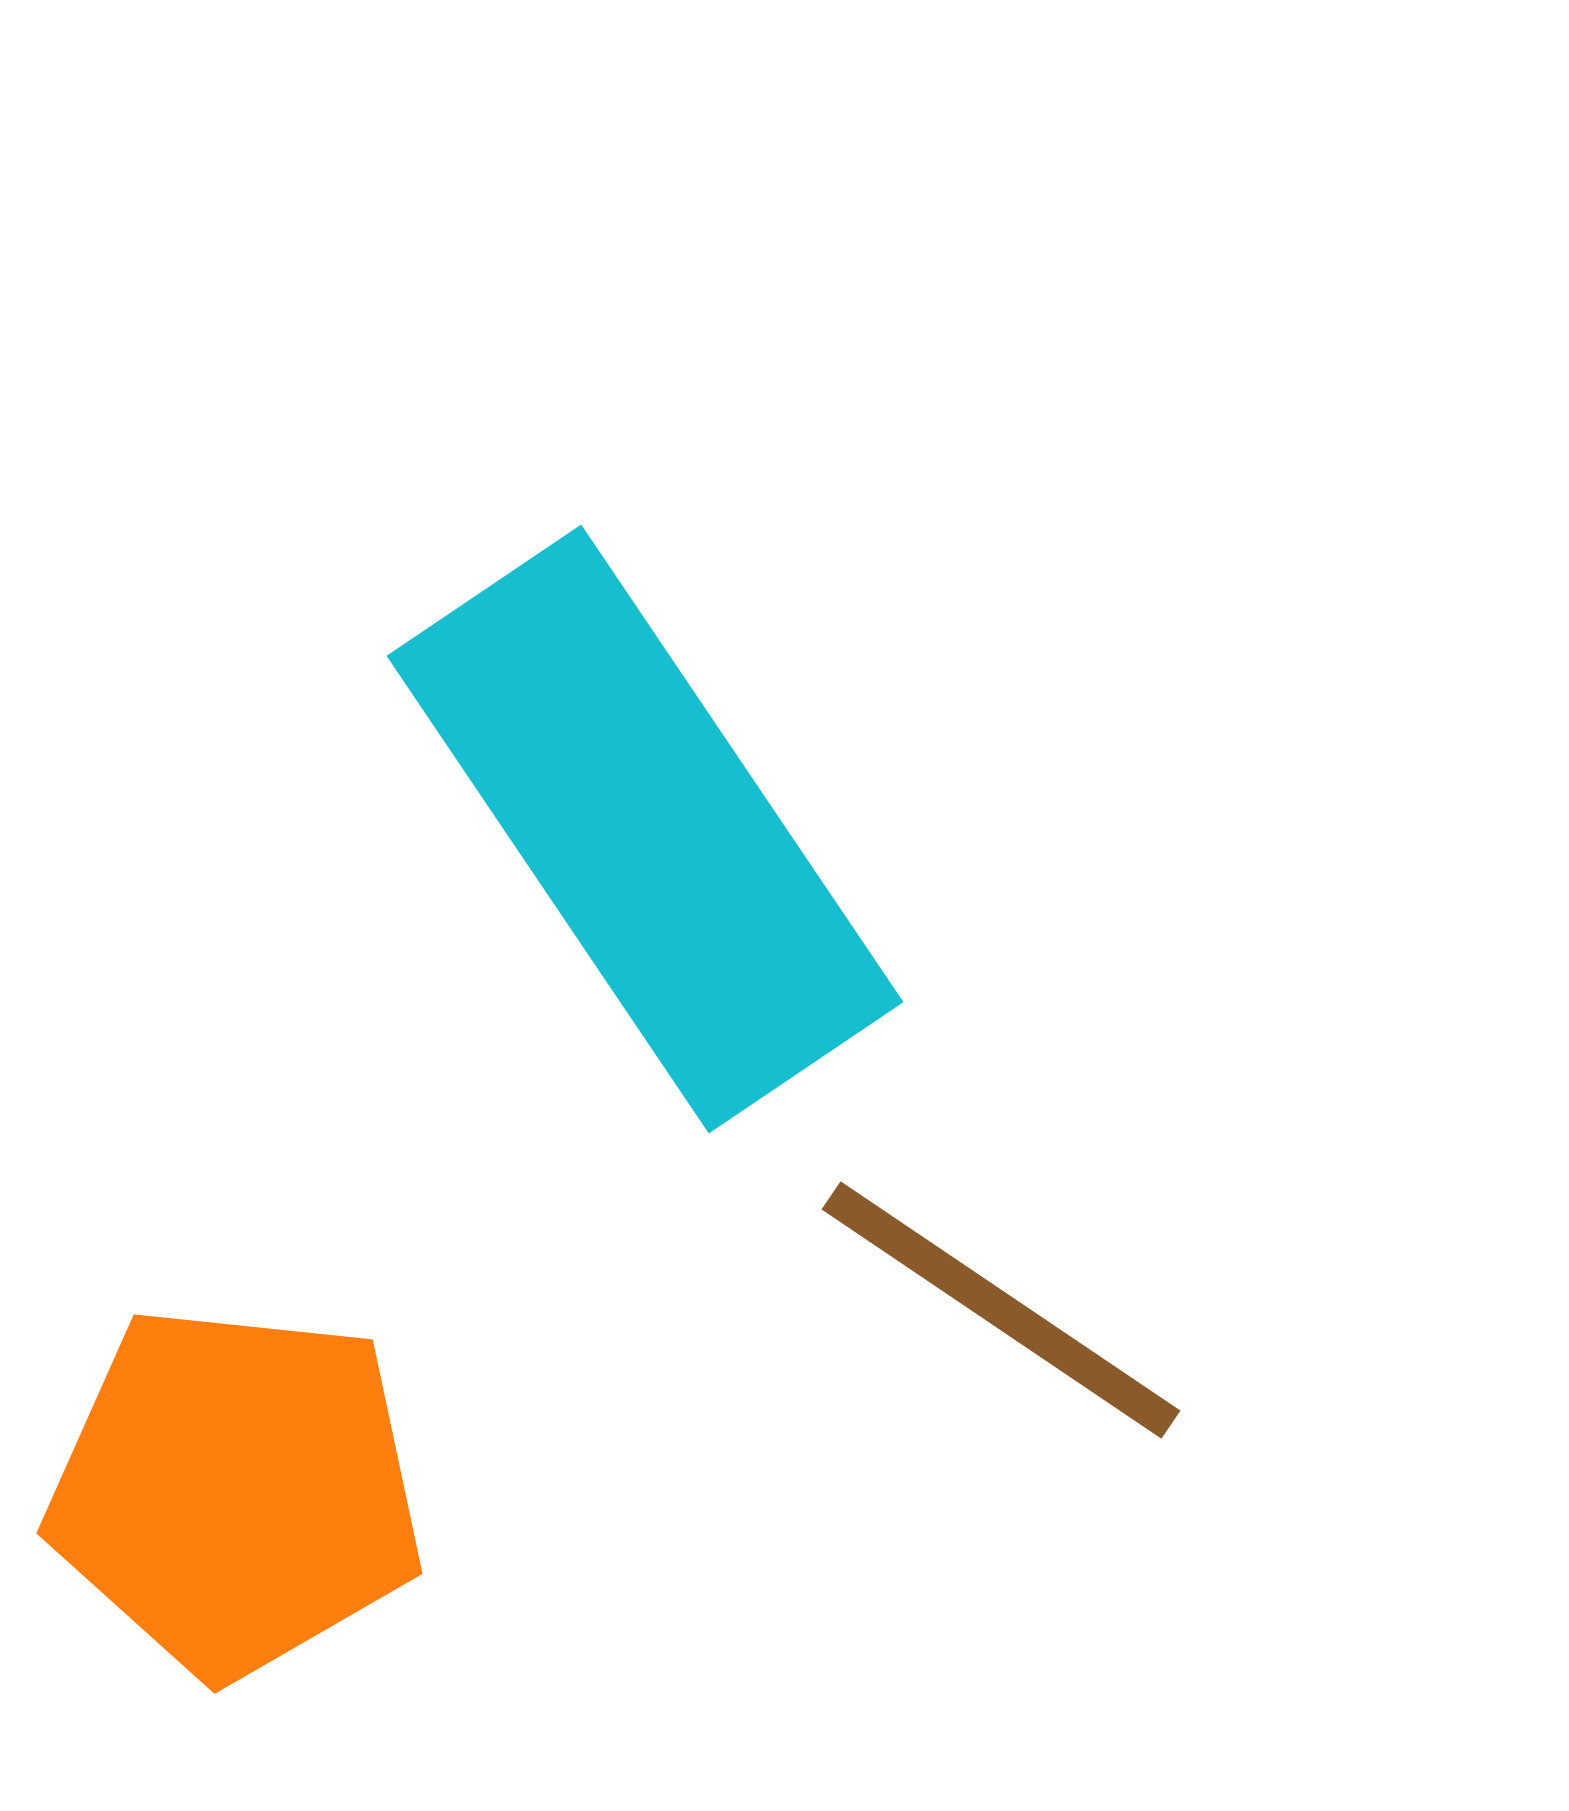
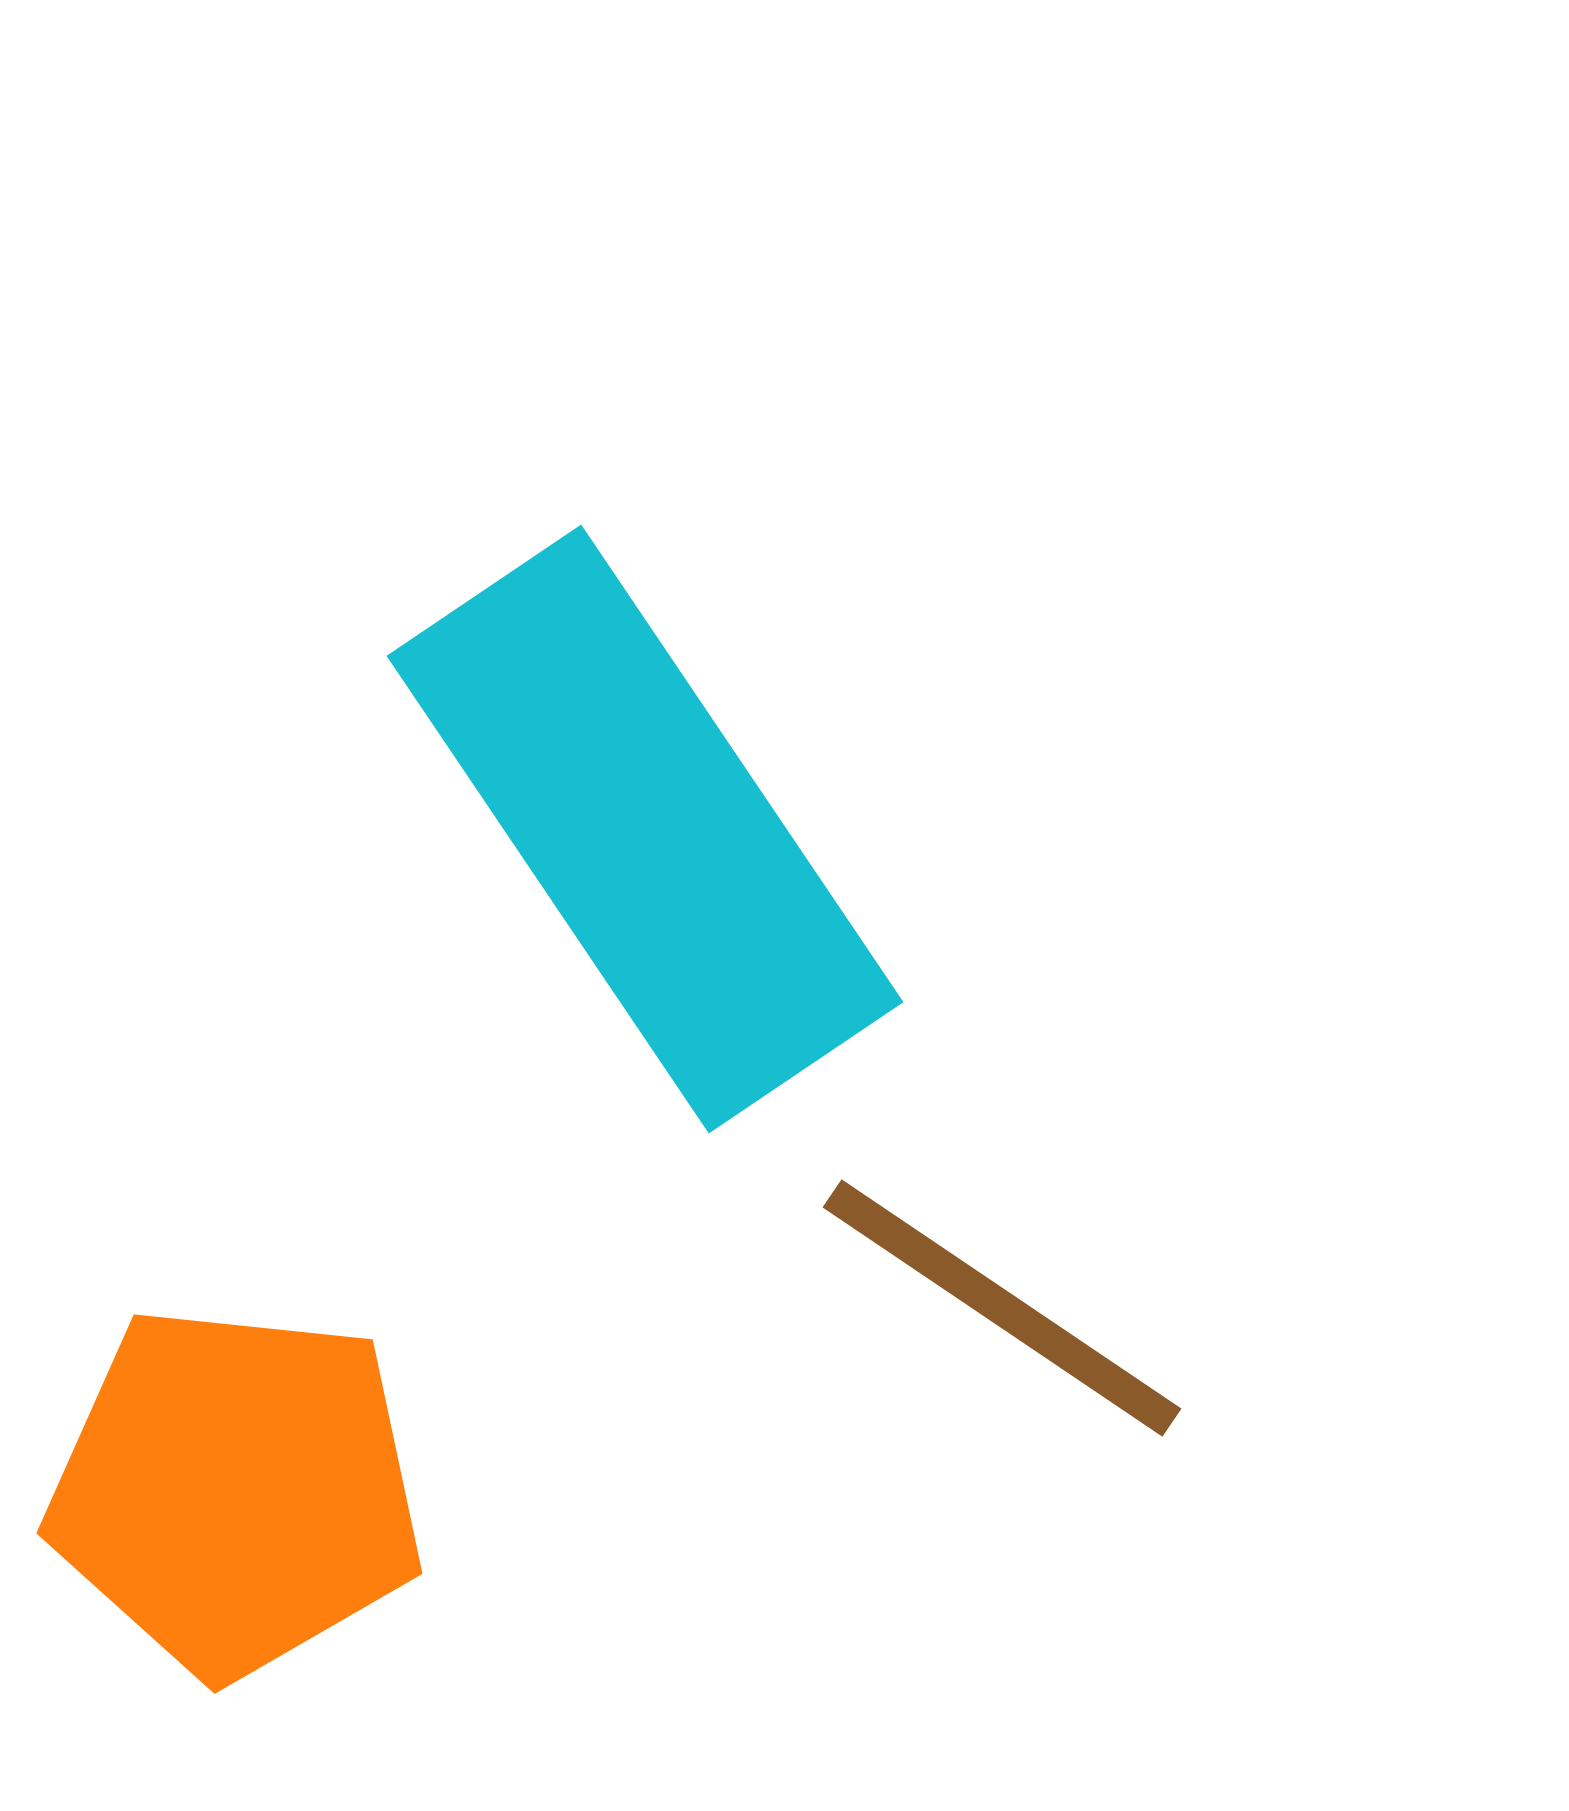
brown line: moved 1 px right, 2 px up
